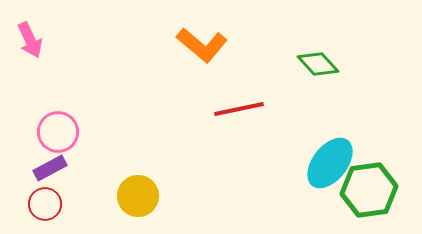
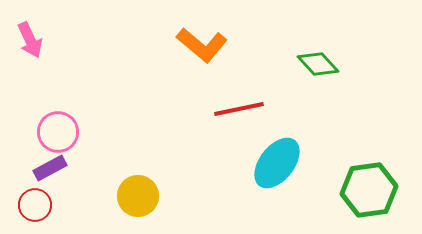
cyan ellipse: moved 53 px left
red circle: moved 10 px left, 1 px down
